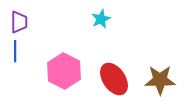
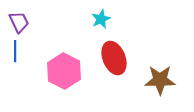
purple trapezoid: rotated 25 degrees counterclockwise
red ellipse: moved 21 px up; rotated 12 degrees clockwise
